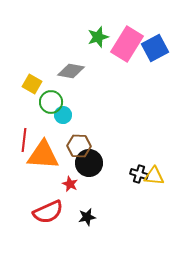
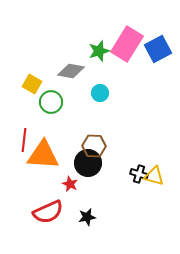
green star: moved 1 px right, 14 px down
blue square: moved 3 px right, 1 px down
cyan circle: moved 37 px right, 22 px up
brown hexagon: moved 15 px right
black circle: moved 1 px left
yellow triangle: rotated 10 degrees clockwise
